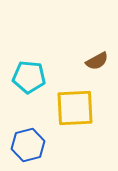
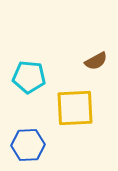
brown semicircle: moved 1 px left
blue hexagon: rotated 12 degrees clockwise
